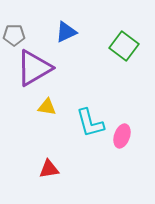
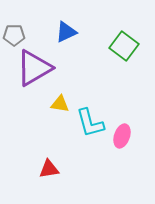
yellow triangle: moved 13 px right, 3 px up
